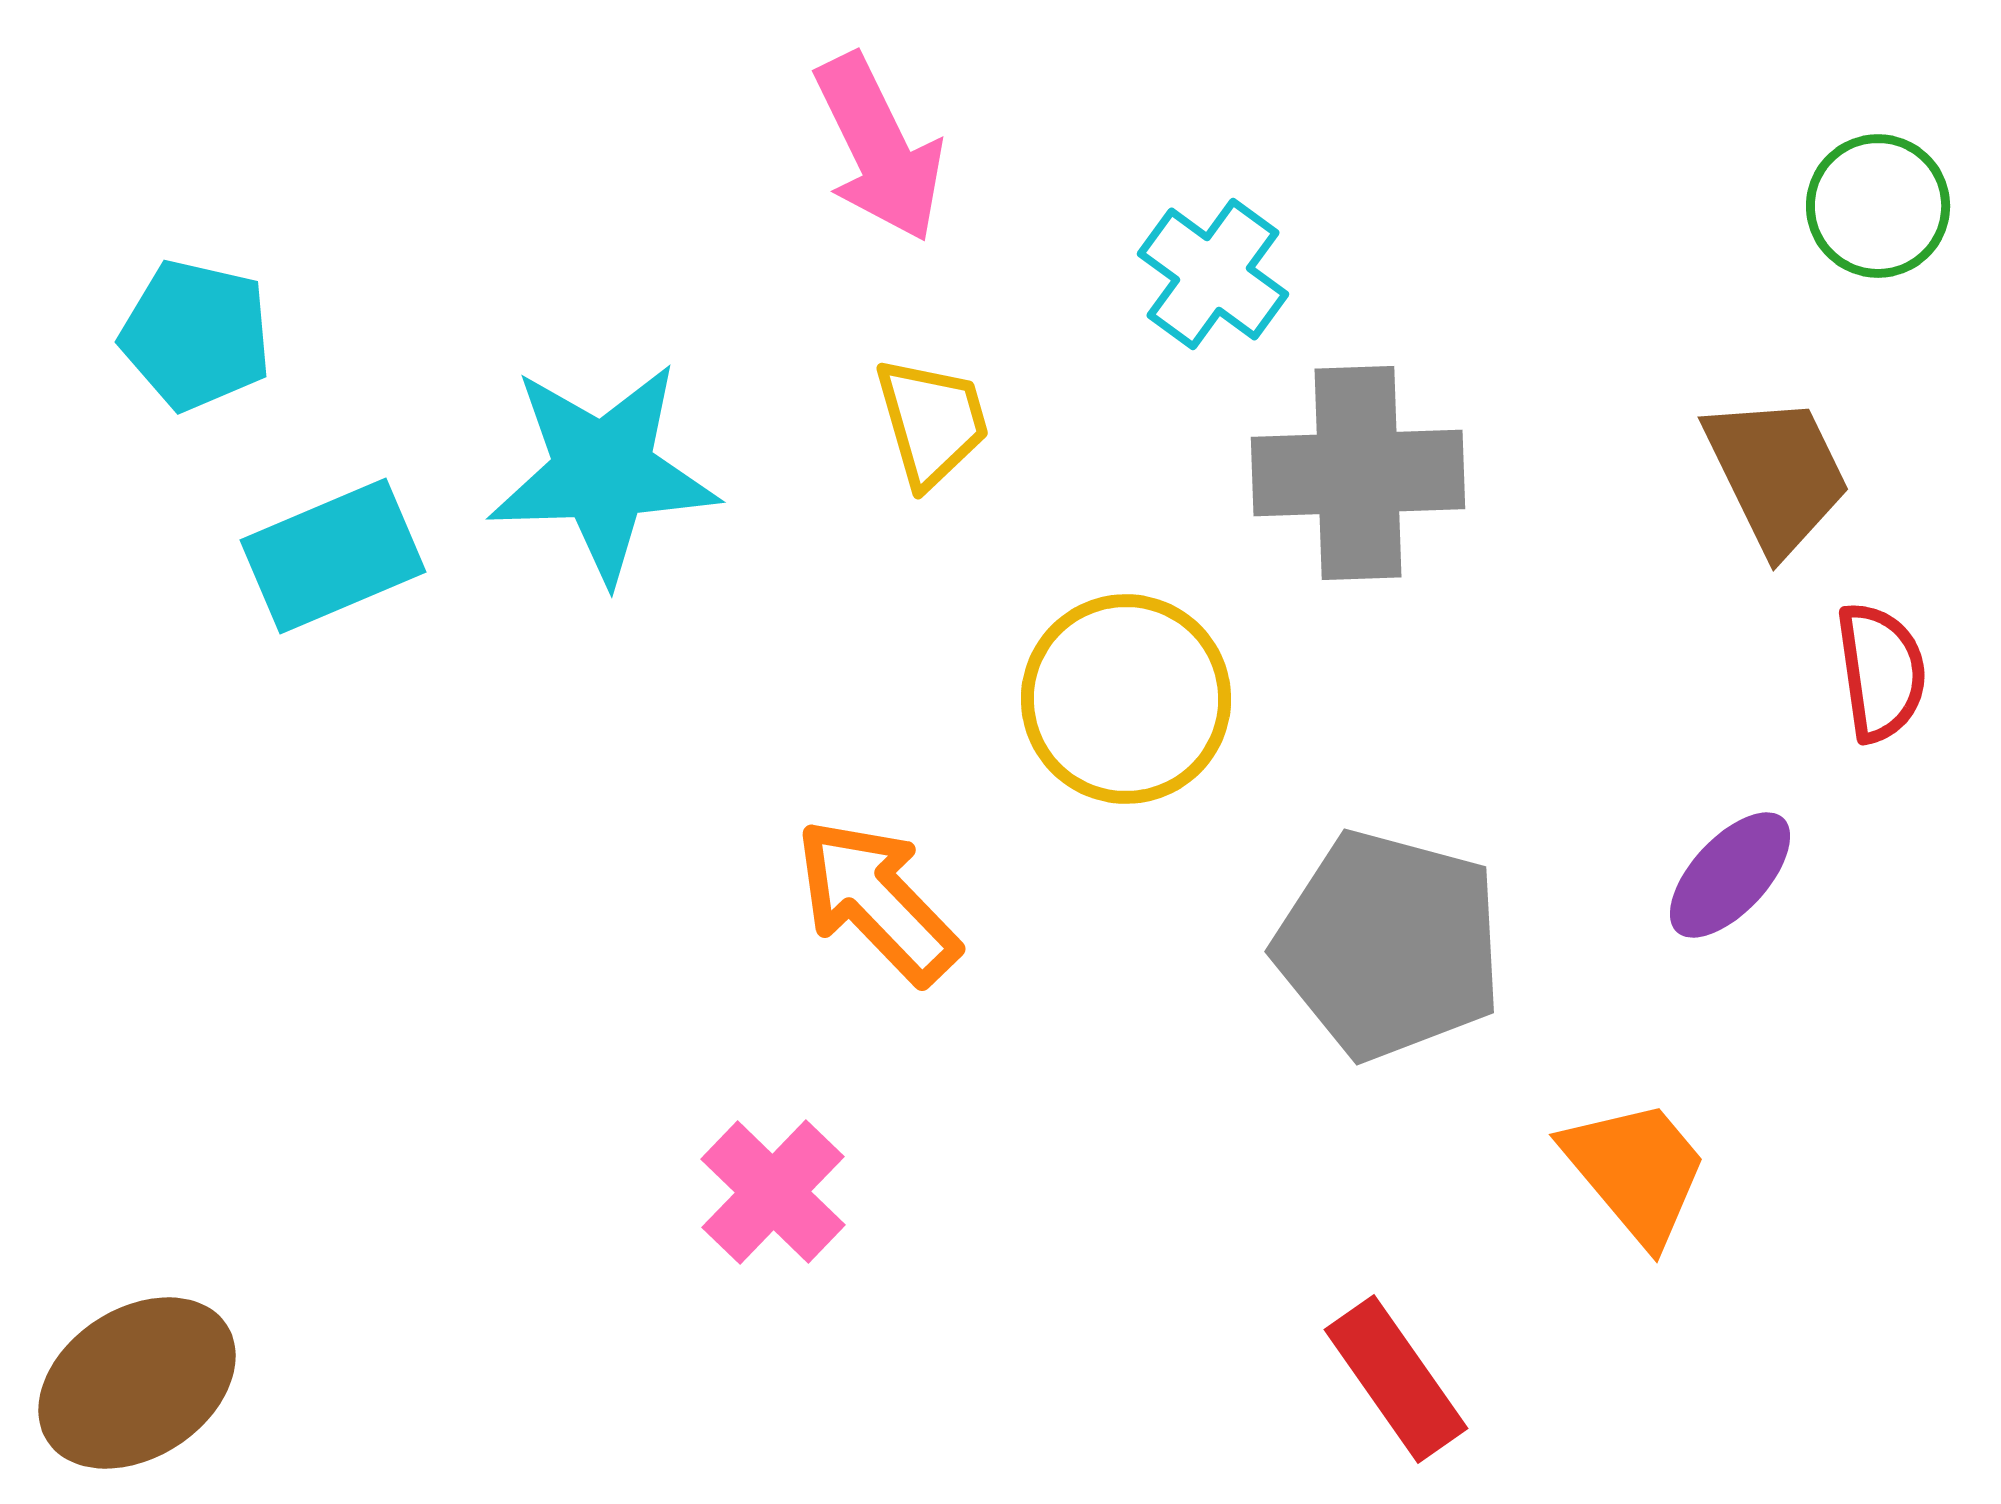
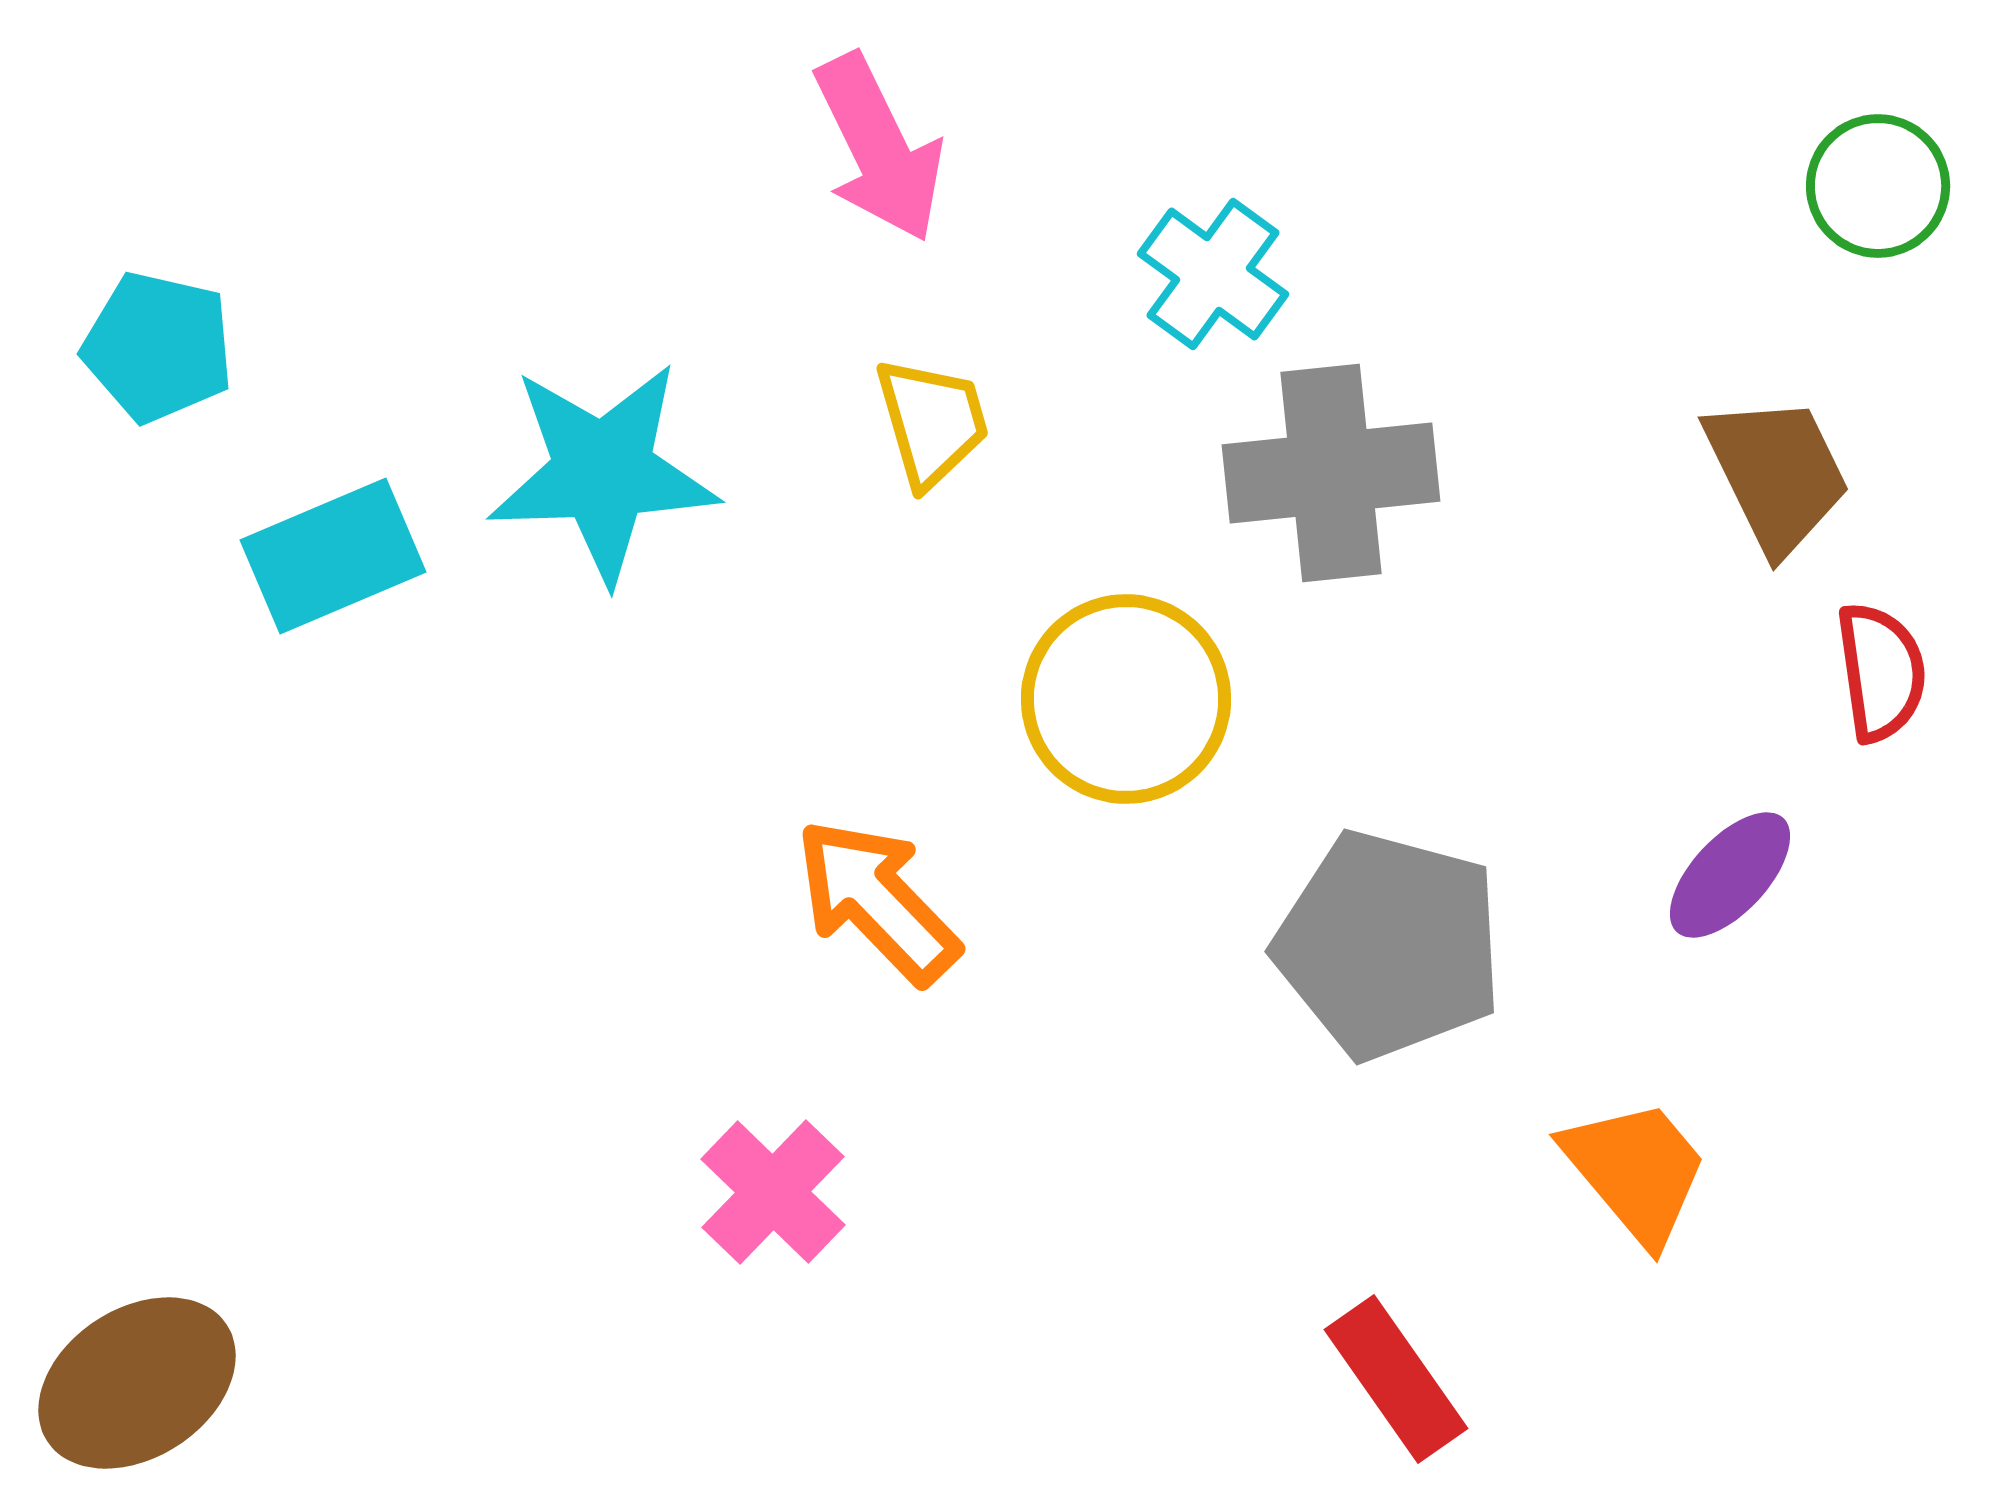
green circle: moved 20 px up
cyan pentagon: moved 38 px left, 12 px down
gray cross: moved 27 px left; rotated 4 degrees counterclockwise
